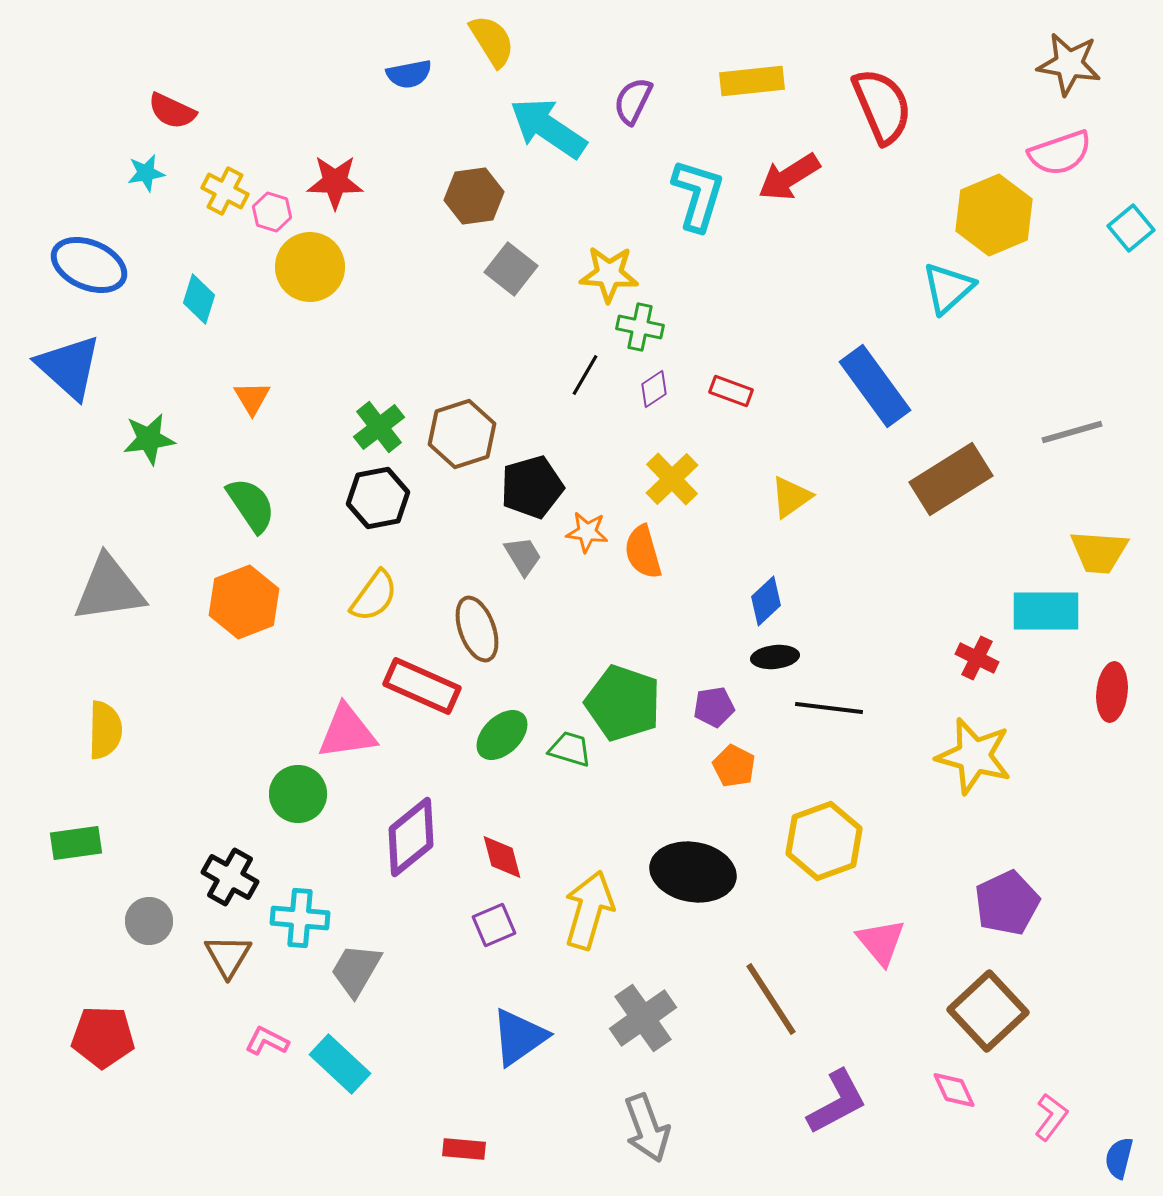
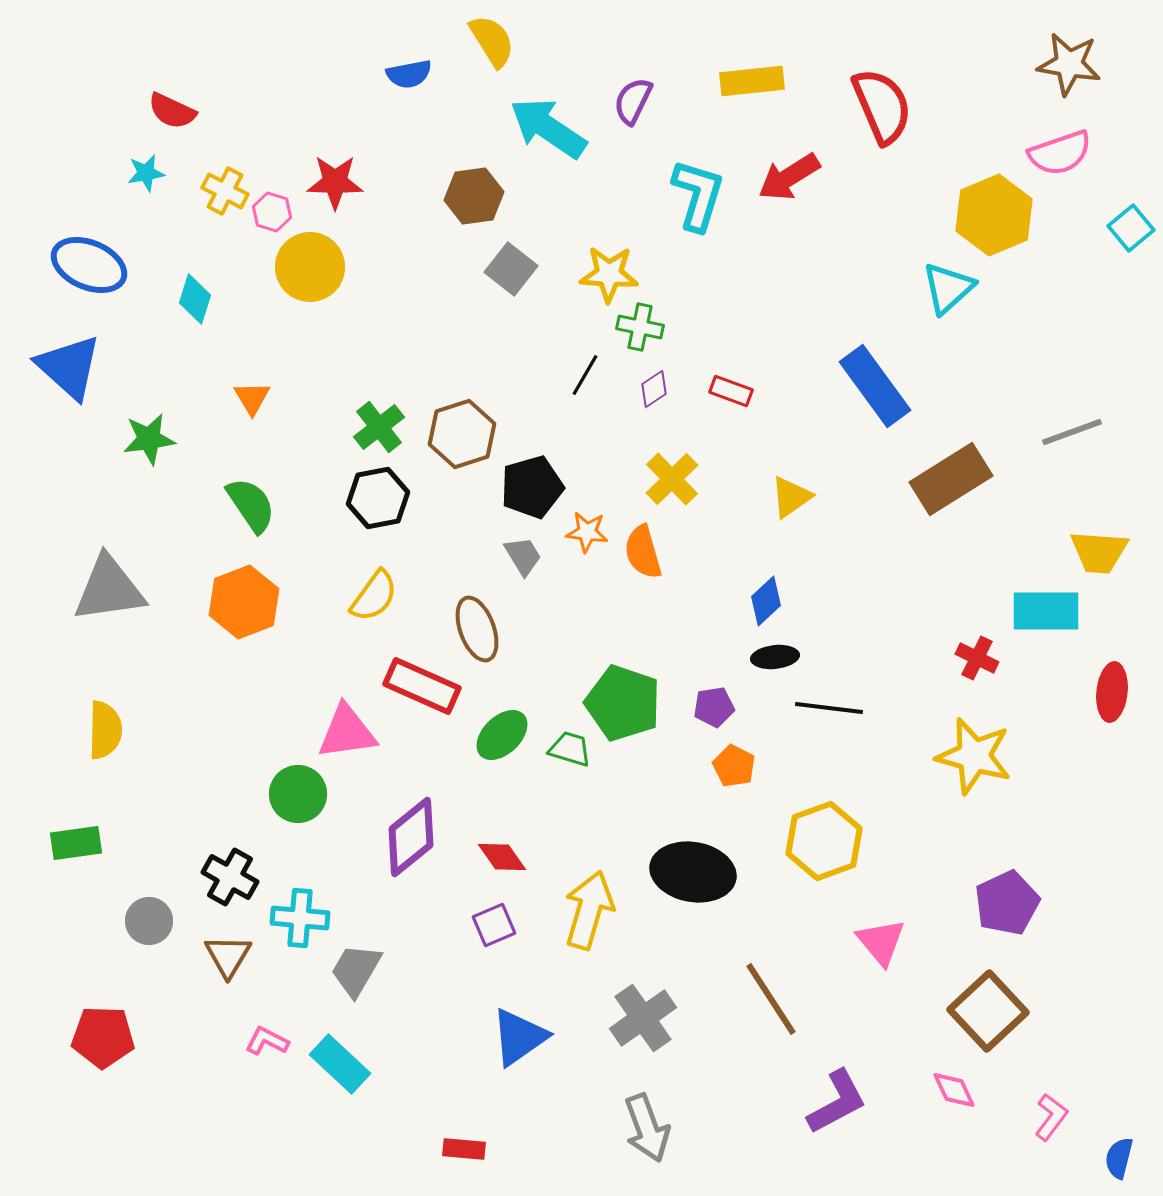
cyan diamond at (199, 299): moved 4 px left
gray line at (1072, 432): rotated 4 degrees counterclockwise
red diamond at (502, 857): rotated 21 degrees counterclockwise
